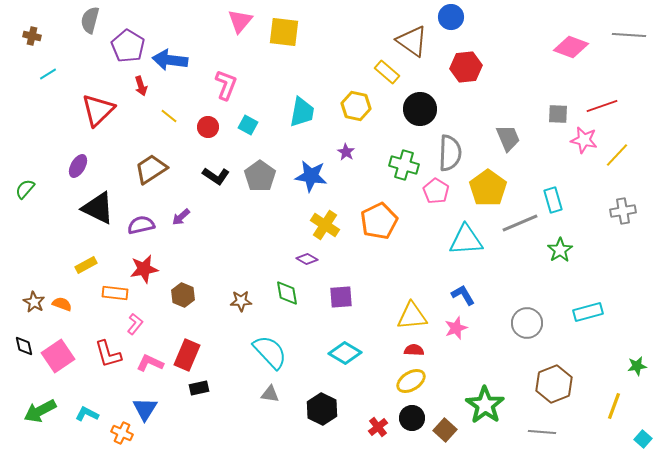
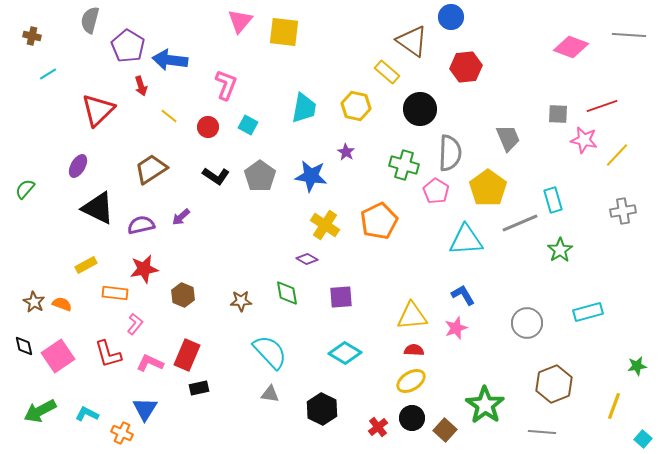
cyan trapezoid at (302, 112): moved 2 px right, 4 px up
